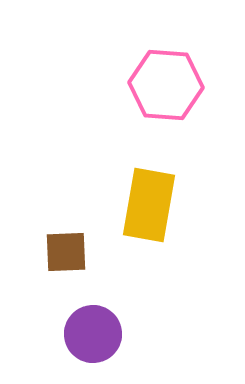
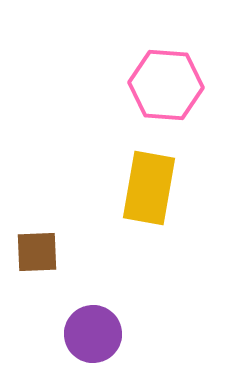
yellow rectangle: moved 17 px up
brown square: moved 29 px left
